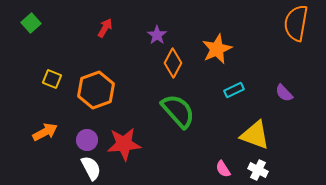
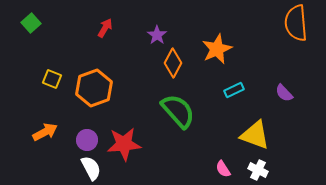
orange semicircle: rotated 15 degrees counterclockwise
orange hexagon: moved 2 px left, 2 px up
